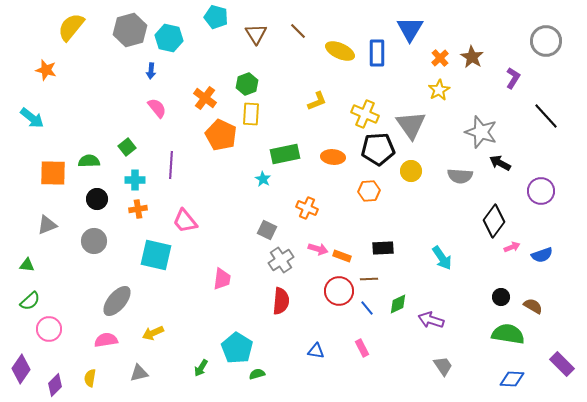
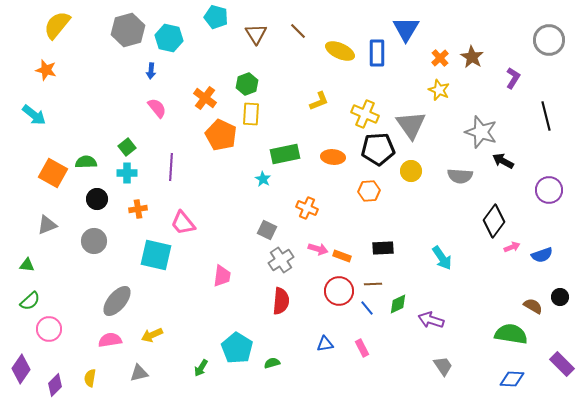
yellow semicircle at (71, 27): moved 14 px left, 2 px up
blue triangle at (410, 29): moved 4 px left
gray hexagon at (130, 30): moved 2 px left
gray circle at (546, 41): moved 3 px right, 1 px up
yellow star at (439, 90): rotated 20 degrees counterclockwise
yellow L-shape at (317, 101): moved 2 px right
black line at (546, 116): rotated 28 degrees clockwise
cyan arrow at (32, 118): moved 2 px right, 3 px up
green semicircle at (89, 161): moved 3 px left, 1 px down
black arrow at (500, 163): moved 3 px right, 2 px up
purple line at (171, 165): moved 2 px down
orange square at (53, 173): rotated 28 degrees clockwise
cyan cross at (135, 180): moved 8 px left, 7 px up
purple circle at (541, 191): moved 8 px right, 1 px up
pink trapezoid at (185, 221): moved 2 px left, 2 px down
pink trapezoid at (222, 279): moved 3 px up
brown line at (369, 279): moved 4 px right, 5 px down
black circle at (501, 297): moved 59 px right
yellow arrow at (153, 333): moved 1 px left, 2 px down
green semicircle at (508, 334): moved 3 px right
pink semicircle at (106, 340): moved 4 px right
blue triangle at (316, 351): moved 9 px right, 7 px up; rotated 18 degrees counterclockwise
green semicircle at (257, 374): moved 15 px right, 11 px up
